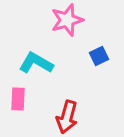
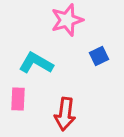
red arrow: moved 2 px left, 3 px up; rotated 8 degrees counterclockwise
